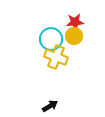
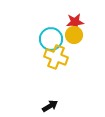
yellow circle: moved 1 px up
